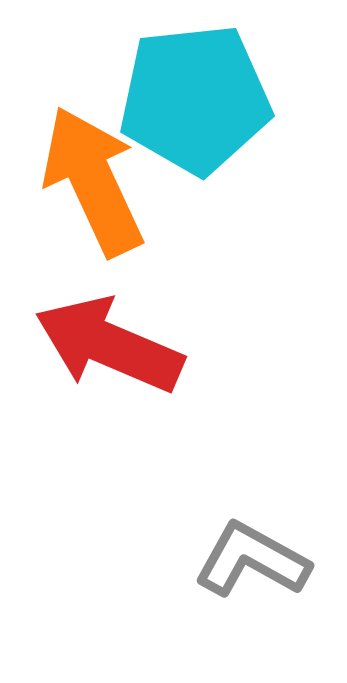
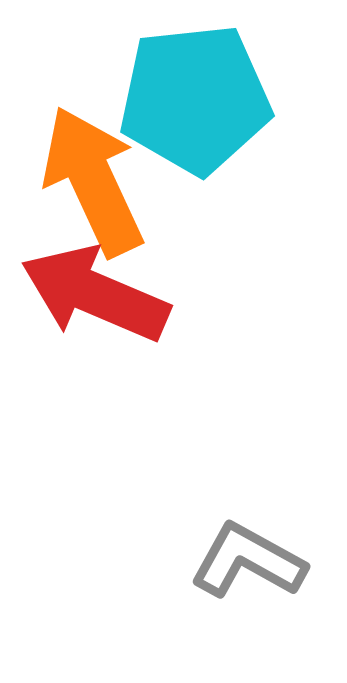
red arrow: moved 14 px left, 51 px up
gray L-shape: moved 4 px left, 1 px down
